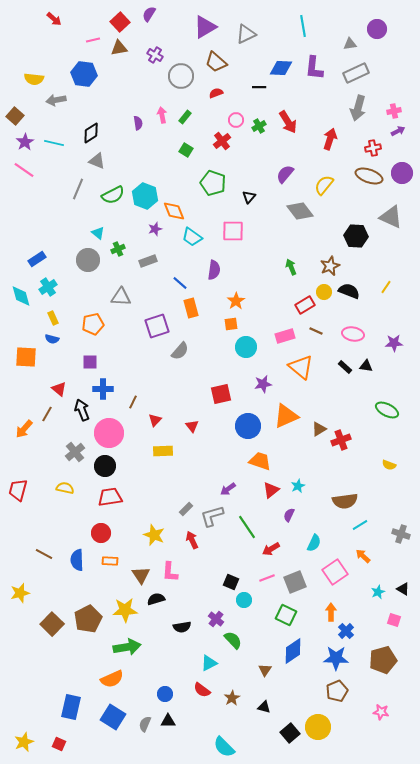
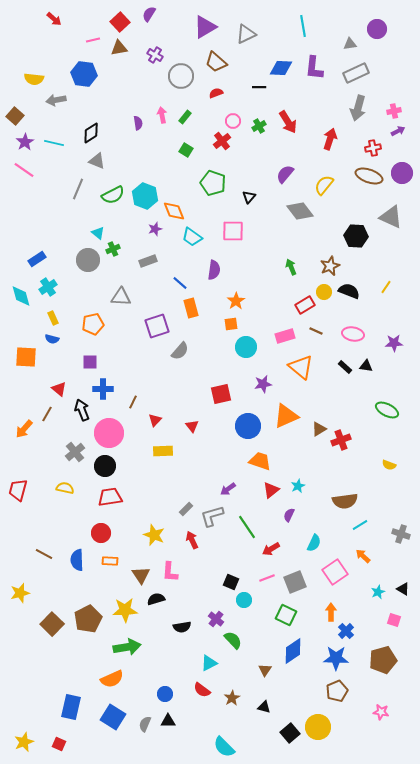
pink circle at (236, 120): moved 3 px left, 1 px down
green cross at (118, 249): moved 5 px left
